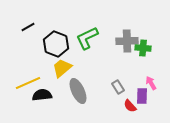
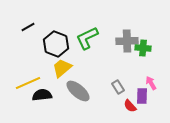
gray ellipse: rotated 25 degrees counterclockwise
